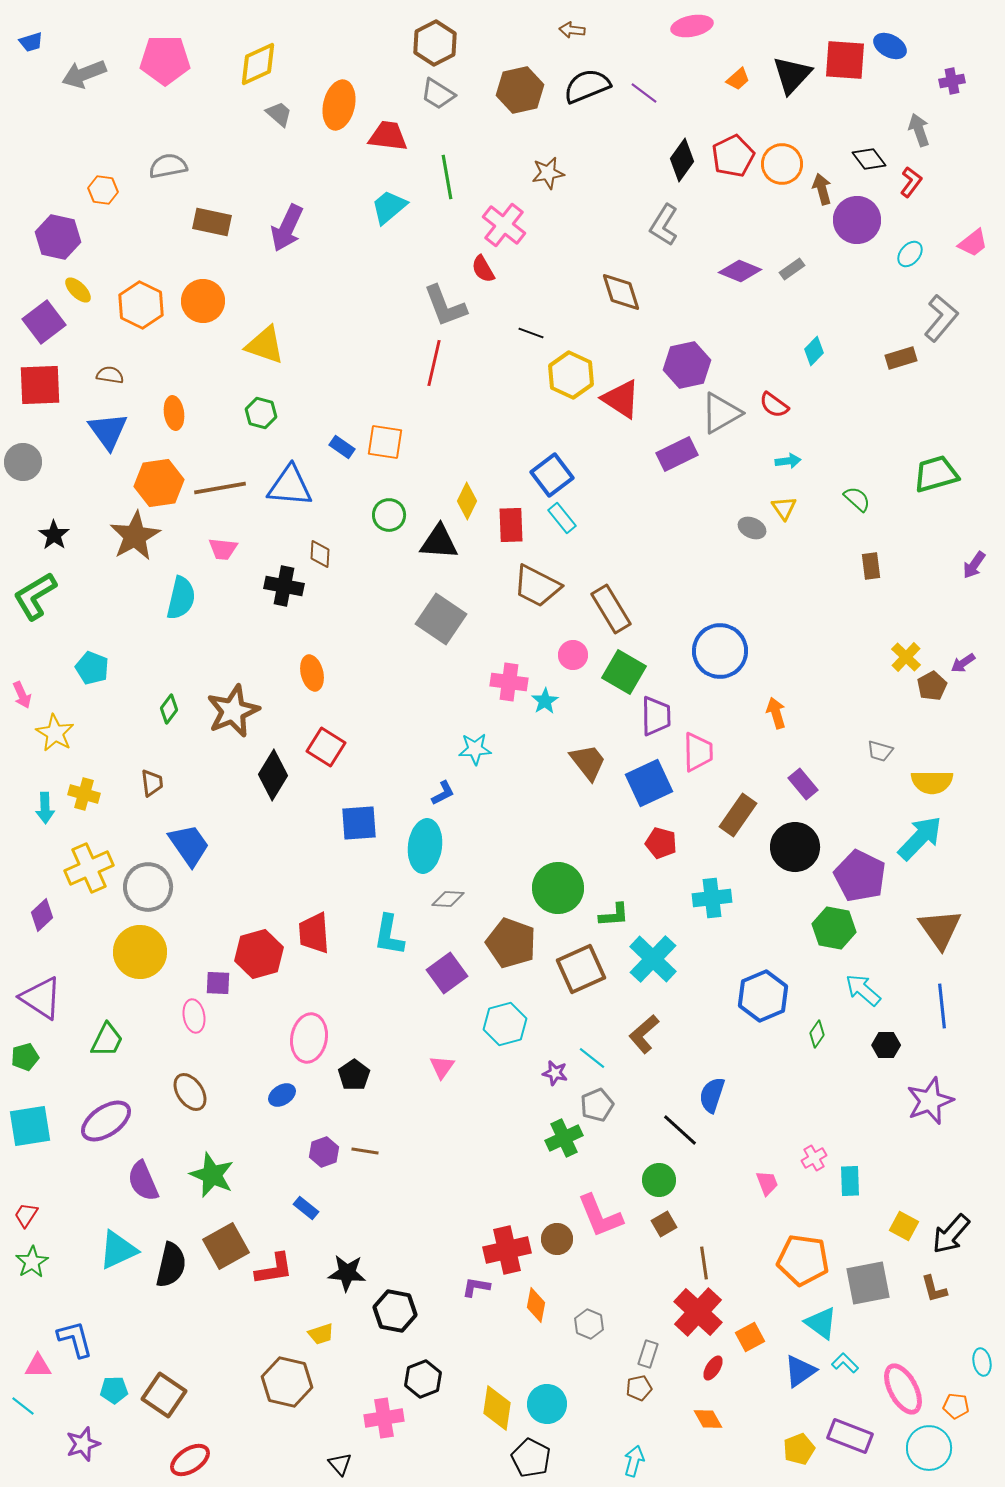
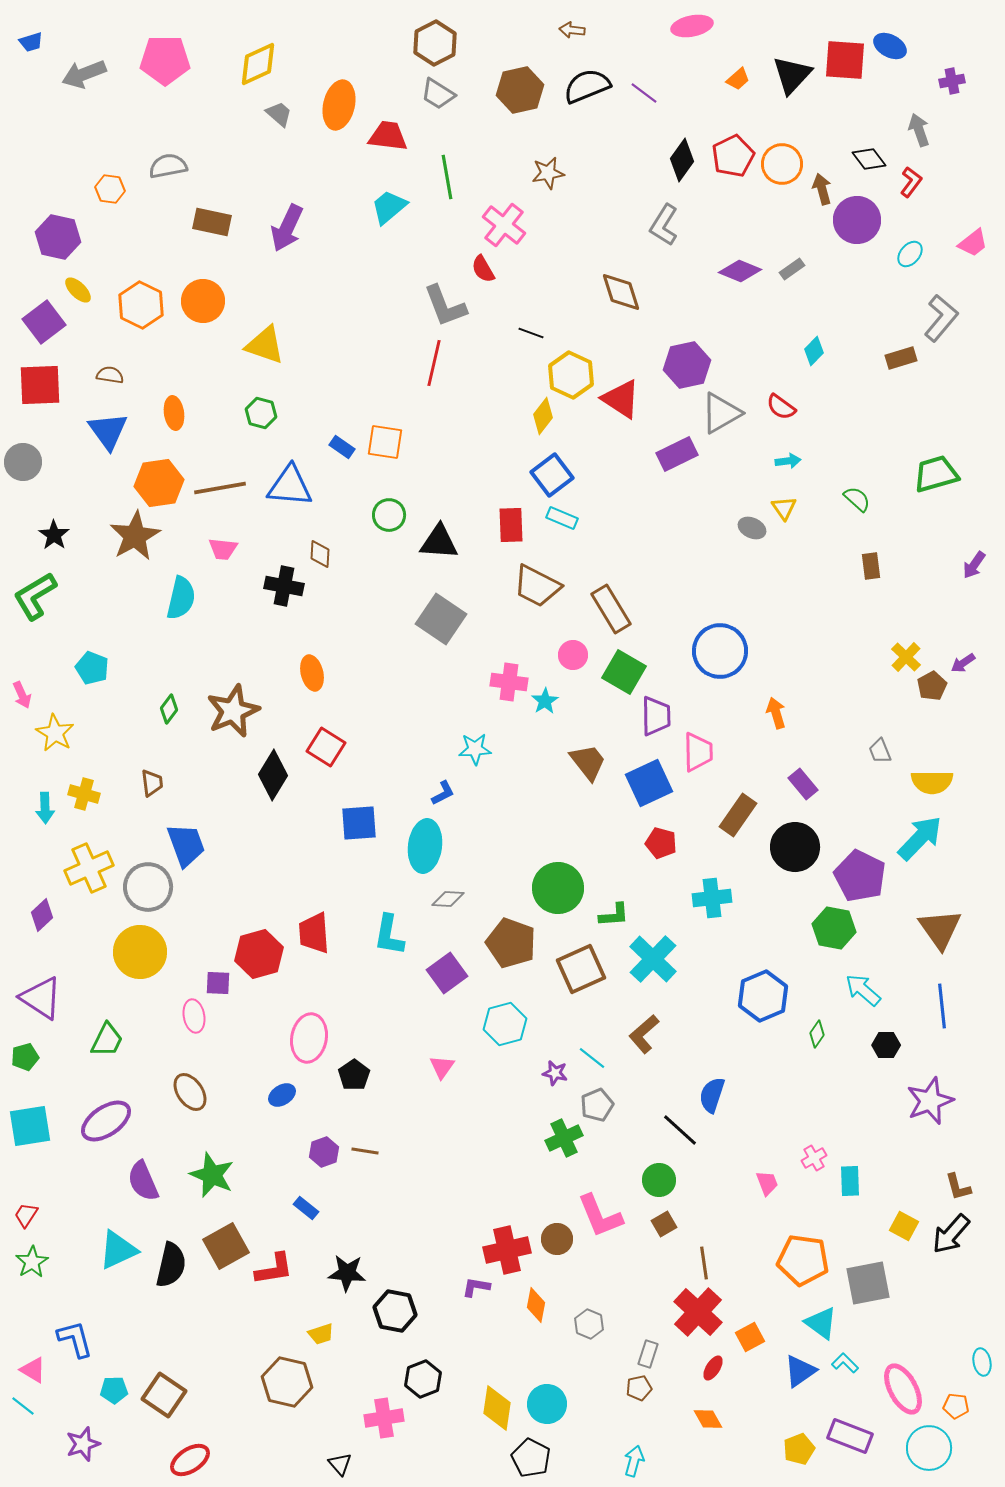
orange hexagon at (103, 190): moved 7 px right, 1 px up
red semicircle at (774, 405): moved 7 px right, 2 px down
yellow diamond at (467, 501): moved 76 px right, 85 px up; rotated 12 degrees clockwise
cyan rectangle at (562, 518): rotated 28 degrees counterclockwise
gray trapezoid at (880, 751): rotated 52 degrees clockwise
blue trapezoid at (189, 845): moved 3 px left; rotated 15 degrees clockwise
brown L-shape at (934, 1289): moved 24 px right, 102 px up
pink triangle at (38, 1366): moved 5 px left, 4 px down; rotated 32 degrees clockwise
